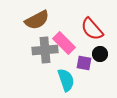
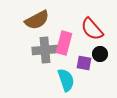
pink rectangle: rotated 60 degrees clockwise
